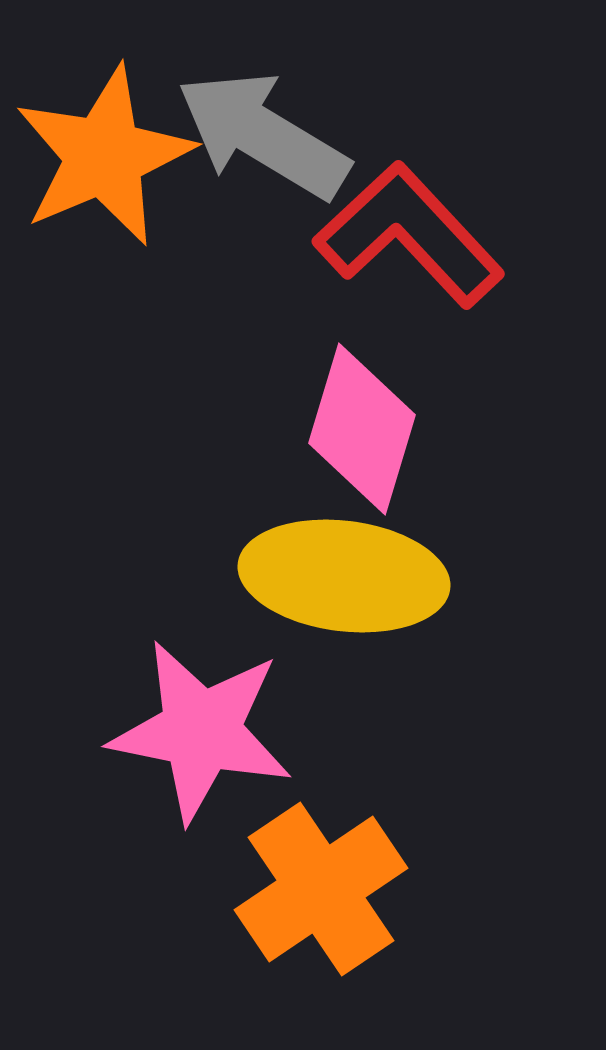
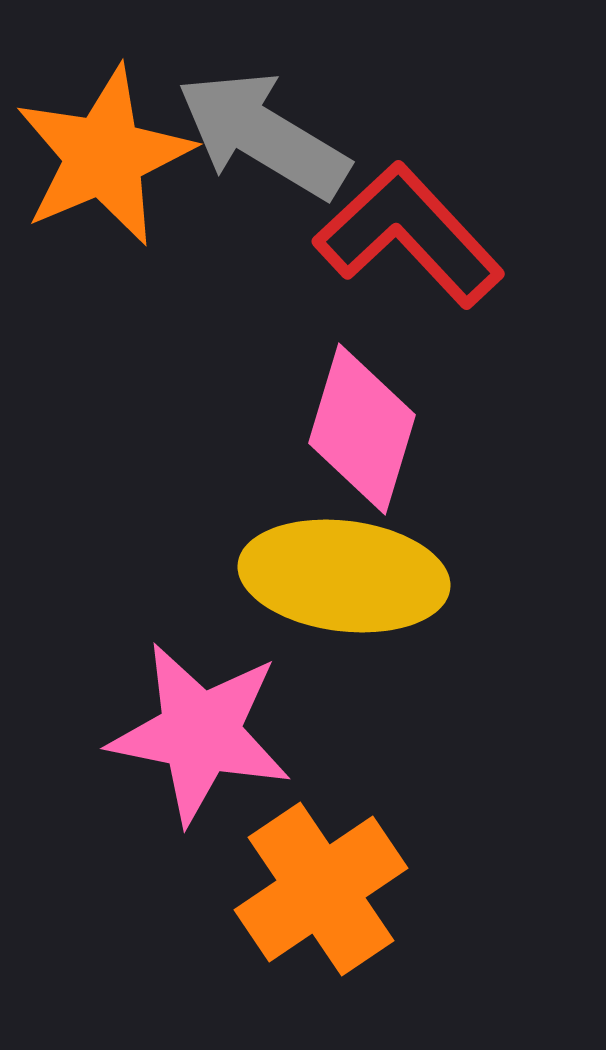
pink star: moved 1 px left, 2 px down
